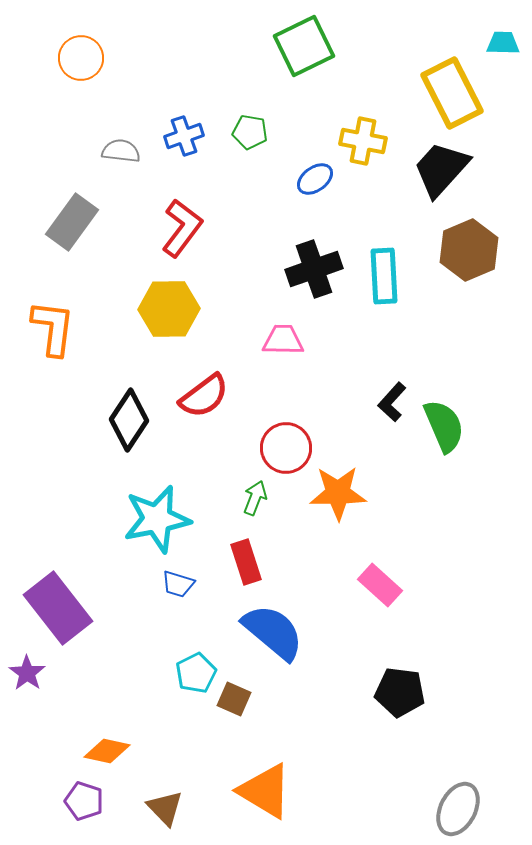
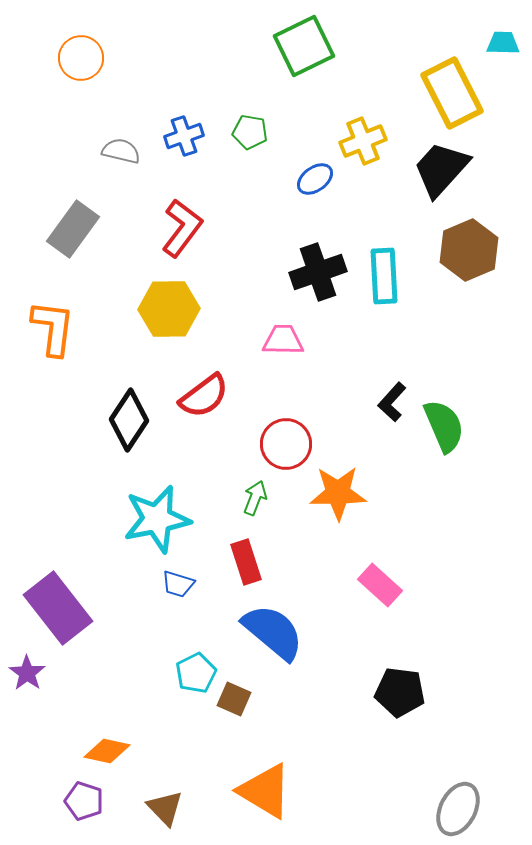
yellow cross: rotated 33 degrees counterclockwise
gray semicircle: rotated 6 degrees clockwise
gray rectangle: moved 1 px right, 7 px down
black cross: moved 4 px right, 3 px down
red circle: moved 4 px up
